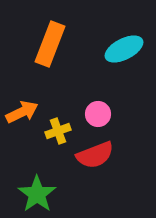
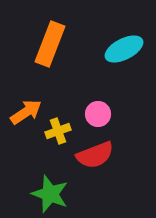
orange arrow: moved 4 px right; rotated 8 degrees counterclockwise
green star: moved 13 px right; rotated 15 degrees counterclockwise
